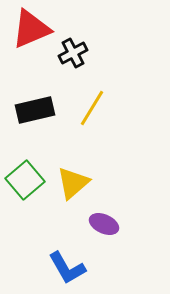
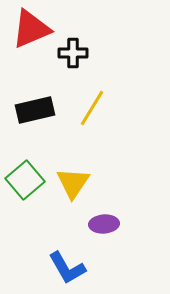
black cross: rotated 28 degrees clockwise
yellow triangle: rotated 15 degrees counterclockwise
purple ellipse: rotated 28 degrees counterclockwise
